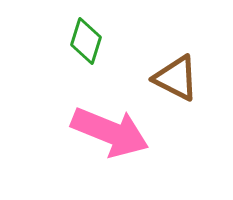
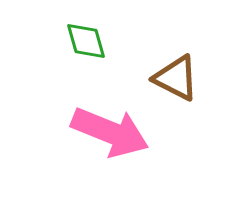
green diamond: rotated 33 degrees counterclockwise
